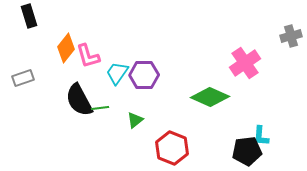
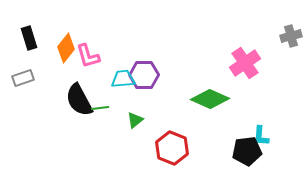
black rectangle: moved 22 px down
cyan trapezoid: moved 6 px right, 6 px down; rotated 50 degrees clockwise
green diamond: moved 2 px down
